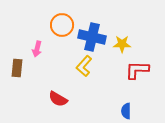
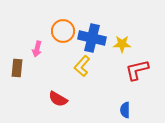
orange circle: moved 1 px right, 6 px down
blue cross: moved 1 px down
yellow L-shape: moved 2 px left
red L-shape: rotated 15 degrees counterclockwise
blue semicircle: moved 1 px left, 1 px up
